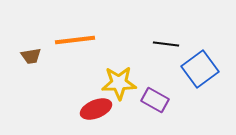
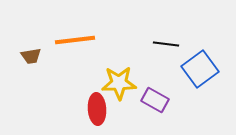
red ellipse: moved 1 px right; rotated 72 degrees counterclockwise
